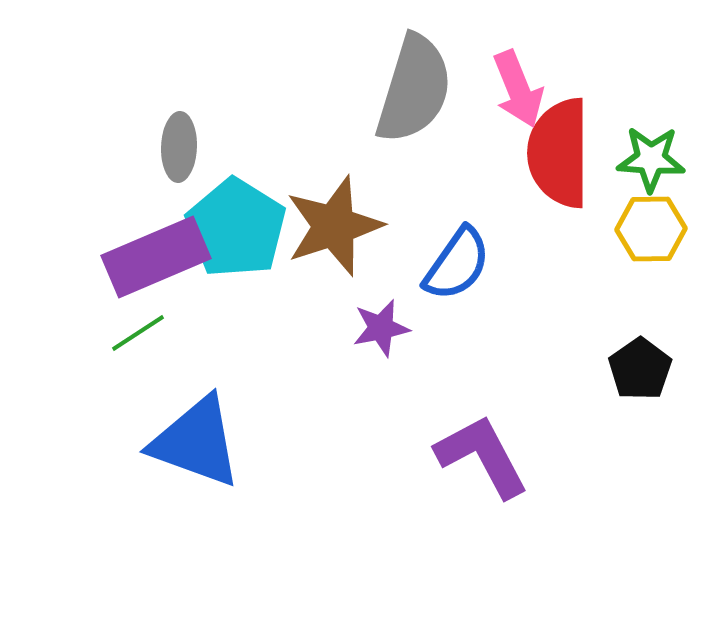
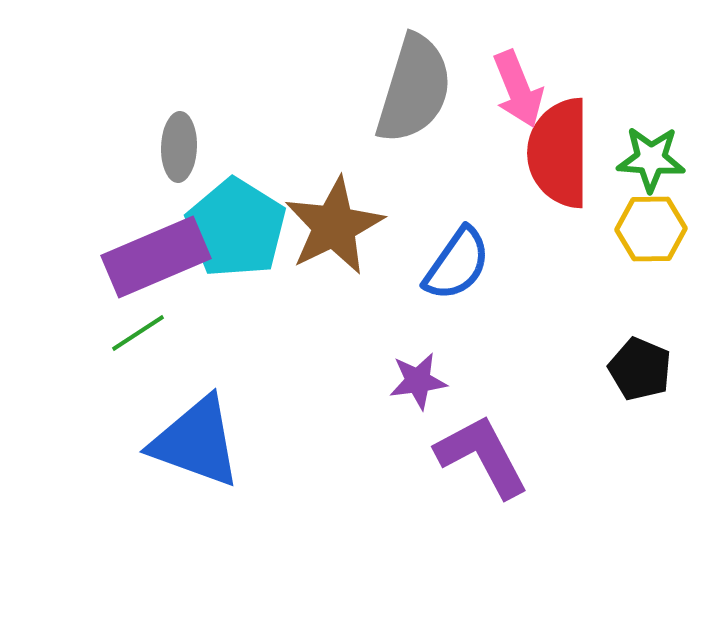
brown star: rotated 8 degrees counterclockwise
purple star: moved 37 px right, 53 px down; rotated 4 degrees clockwise
black pentagon: rotated 14 degrees counterclockwise
